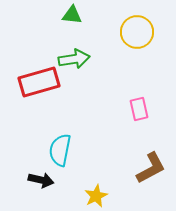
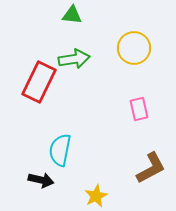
yellow circle: moved 3 px left, 16 px down
red rectangle: rotated 48 degrees counterclockwise
